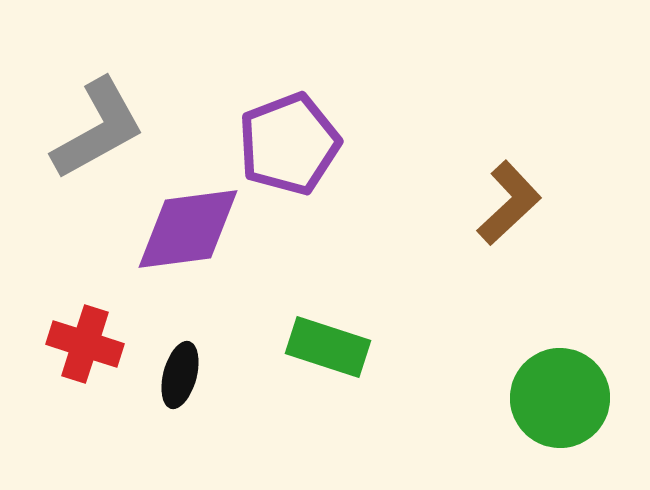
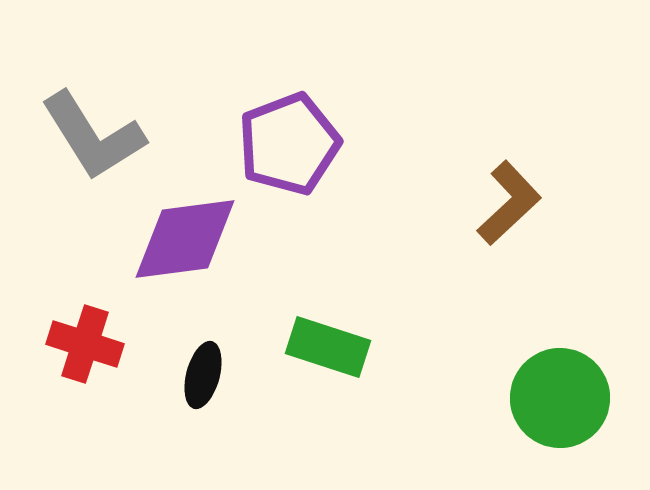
gray L-shape: moved 5 px left, 7 px down; rotated 87 degrees clockwise
purple diamond: moved 3 px left, 10 px down
black ellipse: moved 23 px right
